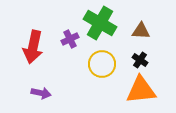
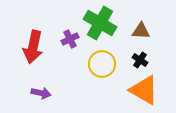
orange triangle: moved 3 px right; rotated 36 degrees clockwise
